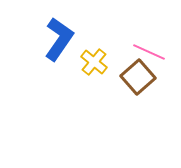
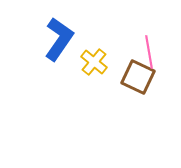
pink line: rotated 56 degrees clockwise
brown square: rotated 24 degrees counterclockwise
